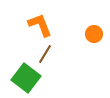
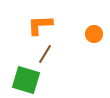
orange L-shape: rotated 72 degrees counterclockwise
green square: moved 2 px down; rotated 20 degrees counterclockwise
